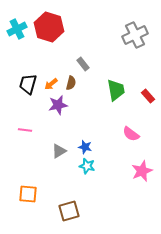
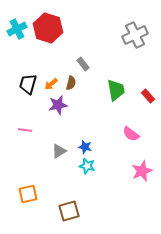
red hexagon: moved 1 px left, 1 px down
orange square: rotated 18 degrees counterclockwise
